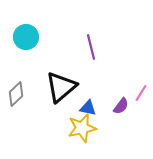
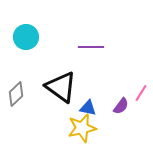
purple line: rotated 75 degrees counterclockwise
black triangle: rotated 44 degrees counterclockwise
